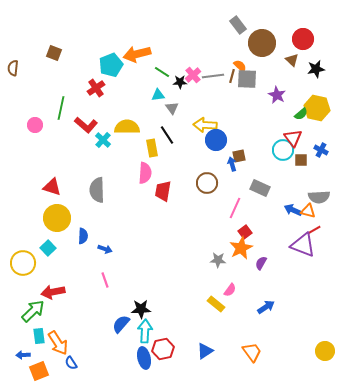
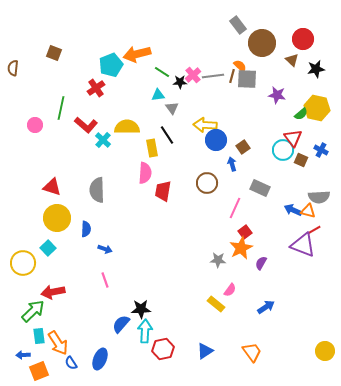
purple star at (277, 95): rotated 18 degrees counterclockwise
brown square at (239, 156): moved 4 px right, 9 px up; rotated 24 degrees counterclockwise
brown square at (301, 160): rotated 24 degrees clockwise
blue semicircle at (83, 236): moved 3 px right, 7 px up
blue ellipse at (144, 358): moved 44 px left, 1 px down; rotated 35 degrees clockwise
